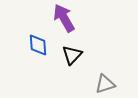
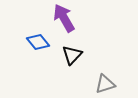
blue diamond: moved 3 px up; rotated 35 degrees counterclockwise
